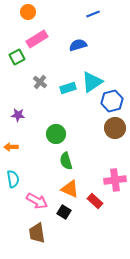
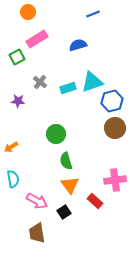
cyan triangle: rotated 15 degrees clockwise
purple star: moved 14 px up
orange arrow: rotated 32 degrees counterclockwise
orange triangle: moved 4 px up; rotated 30 degrees clockwise
black square: rotated 24 degrees clockwise
